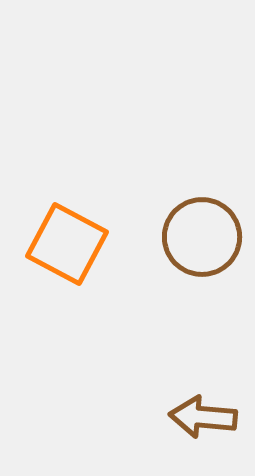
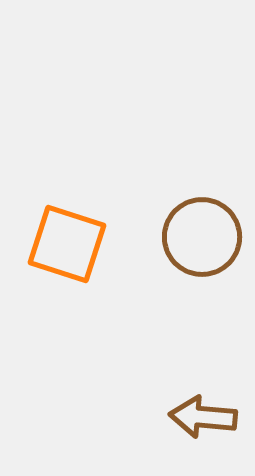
orange square: rotated 10 degrees counterclockwise
